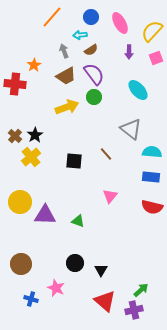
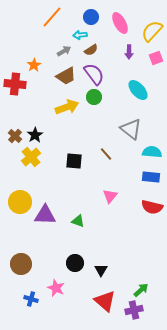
gray arrow: rotated 80 degrees clockwise
